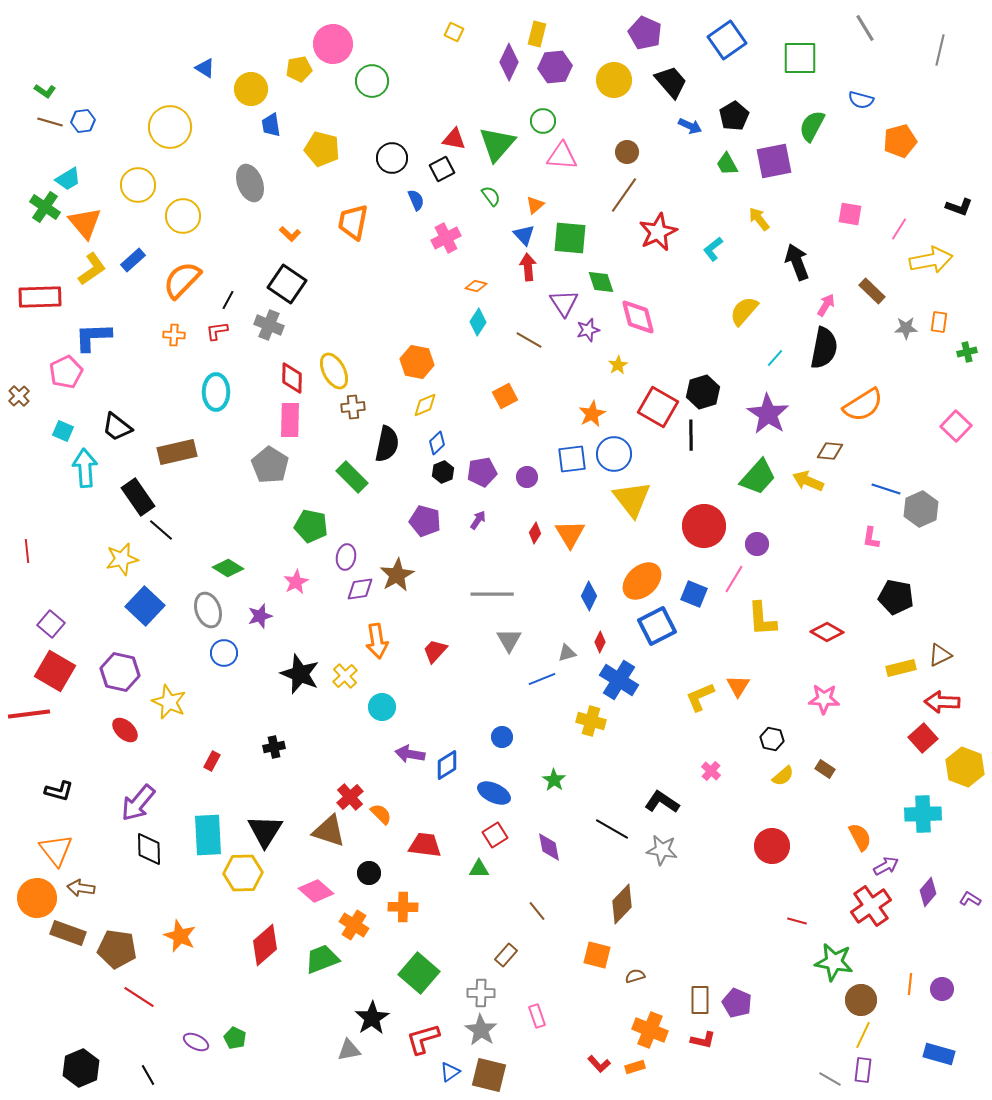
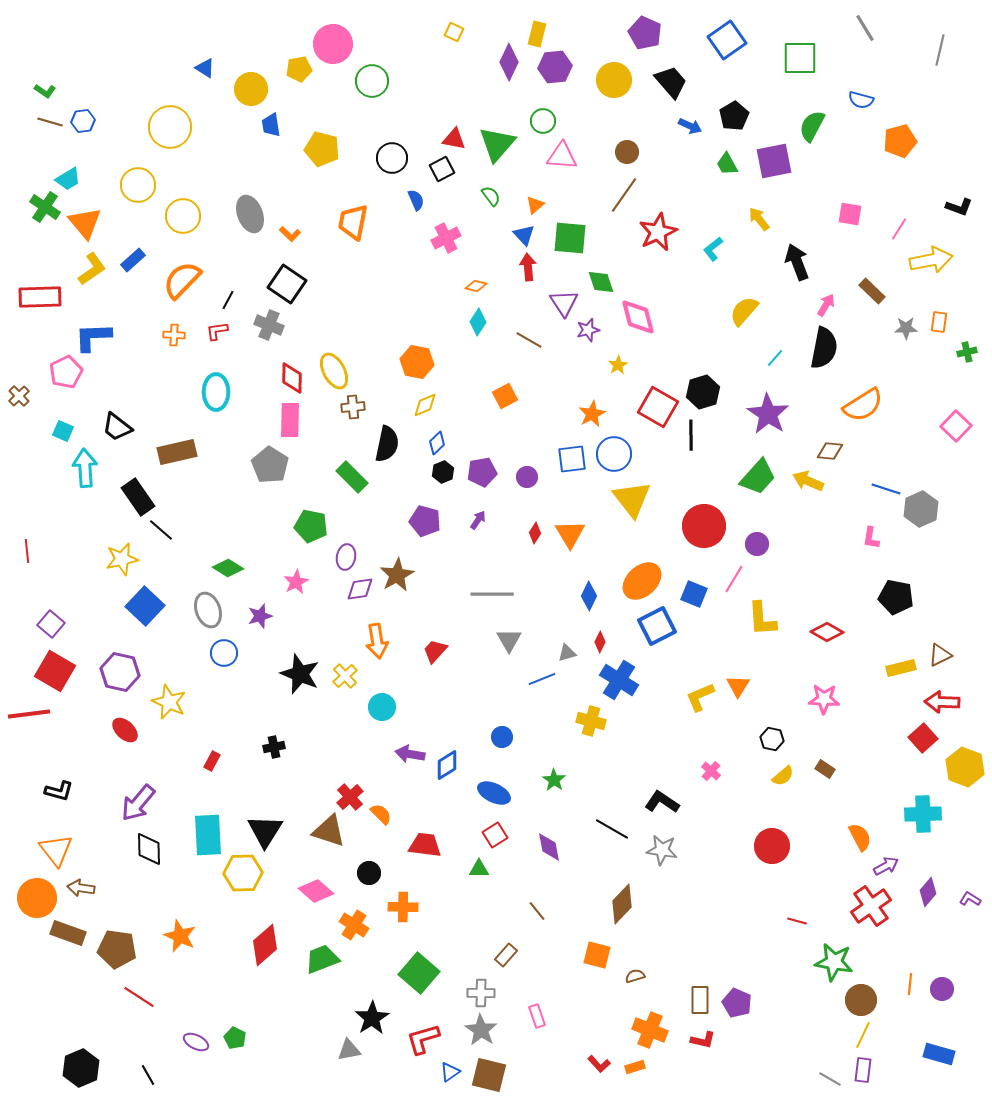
gray ellipse at (250, 183): moved 31 px down
